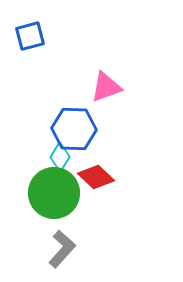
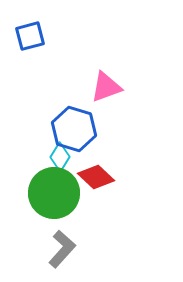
blue hexagon: rotated 15 degrees clockwise
